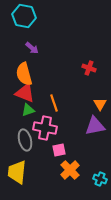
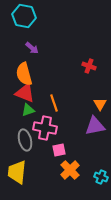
red cross: moved 2 px up
cyan cross: moved 1 px right, 2 px up
